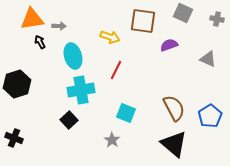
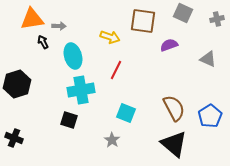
gray cross: rotated 24 degrees counterclockwise
black arrow: moved 3 px right
black square: rotated 30 degrees counterclockwise
